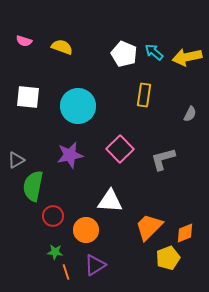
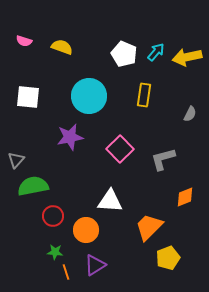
cyan arrow: moved 2 px right; rotated 90 degrees clockwise
cyan circle: moved 11 px right, 10 px up
purple star: moved 18 px up
gray triangle: rotated 18 degrees counterclockwise
green semicircle: rotated 68 degrees clockwise
orange diamond: moved 36 px up
